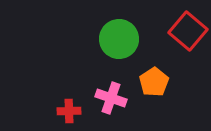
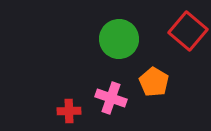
orange pentagon: rotated 8 degrees counterclockwise
